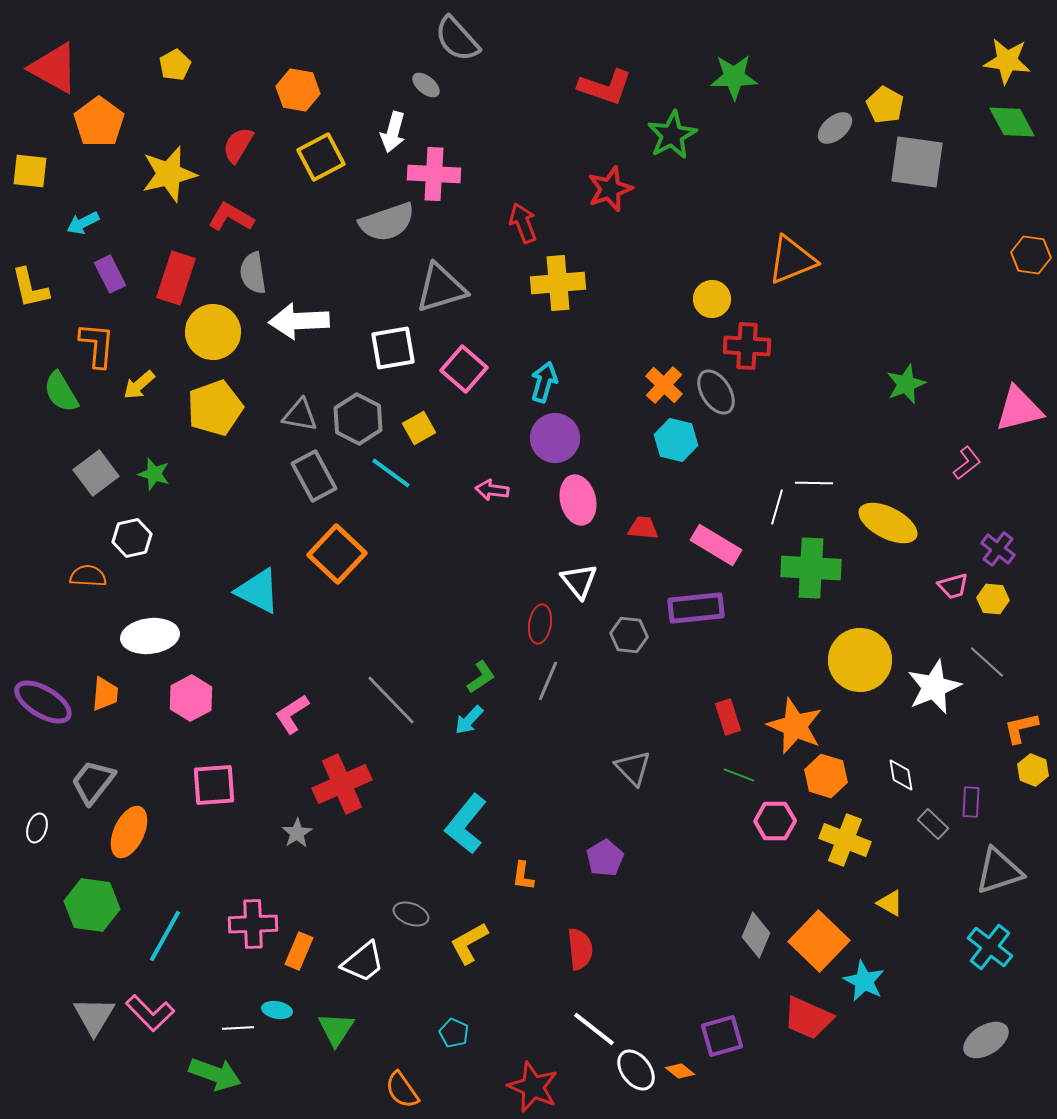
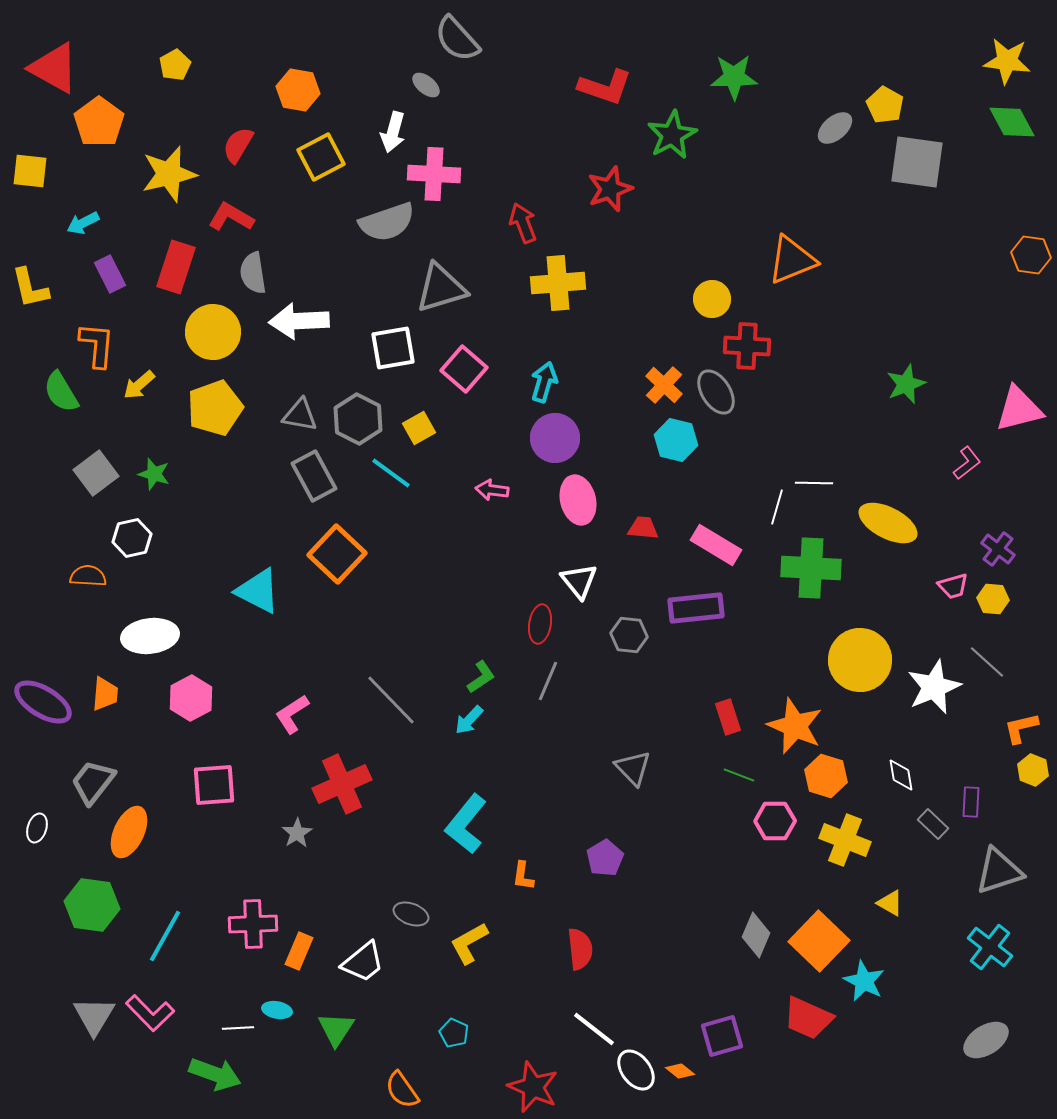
red rectangle at (176, 278): moved 11 px up
